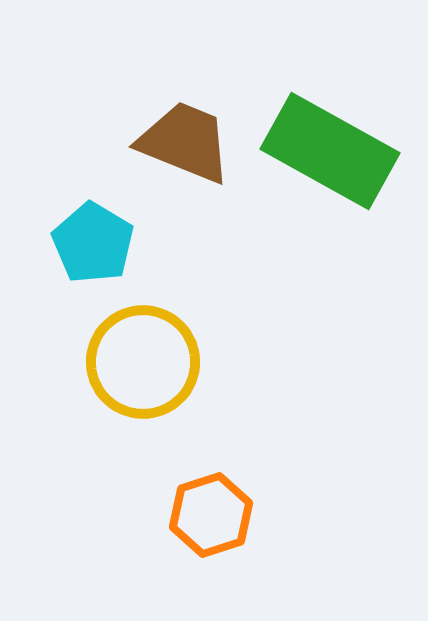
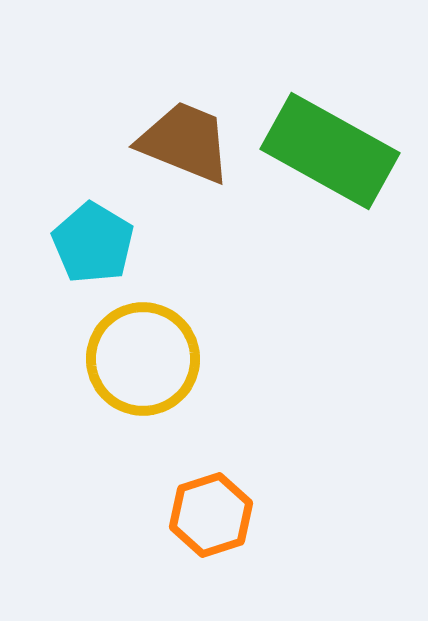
yellow circle: moved 3 px up
